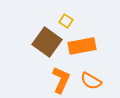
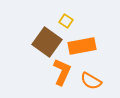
orange L-shape: moved 1 px right, 8 px up
